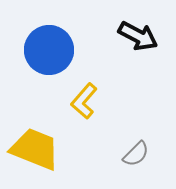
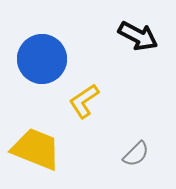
blue circle: moved 7 px left, 9 px down
yellow L-shape: rotated 15 degrees clockwise
yellow trapezoid: moved 1 px right
